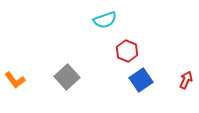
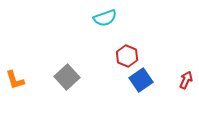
cyan semicircle: moved 2 px up
red hexagon: moved 5 px down
orange L-shape: rotated 20 degrees clockwise
